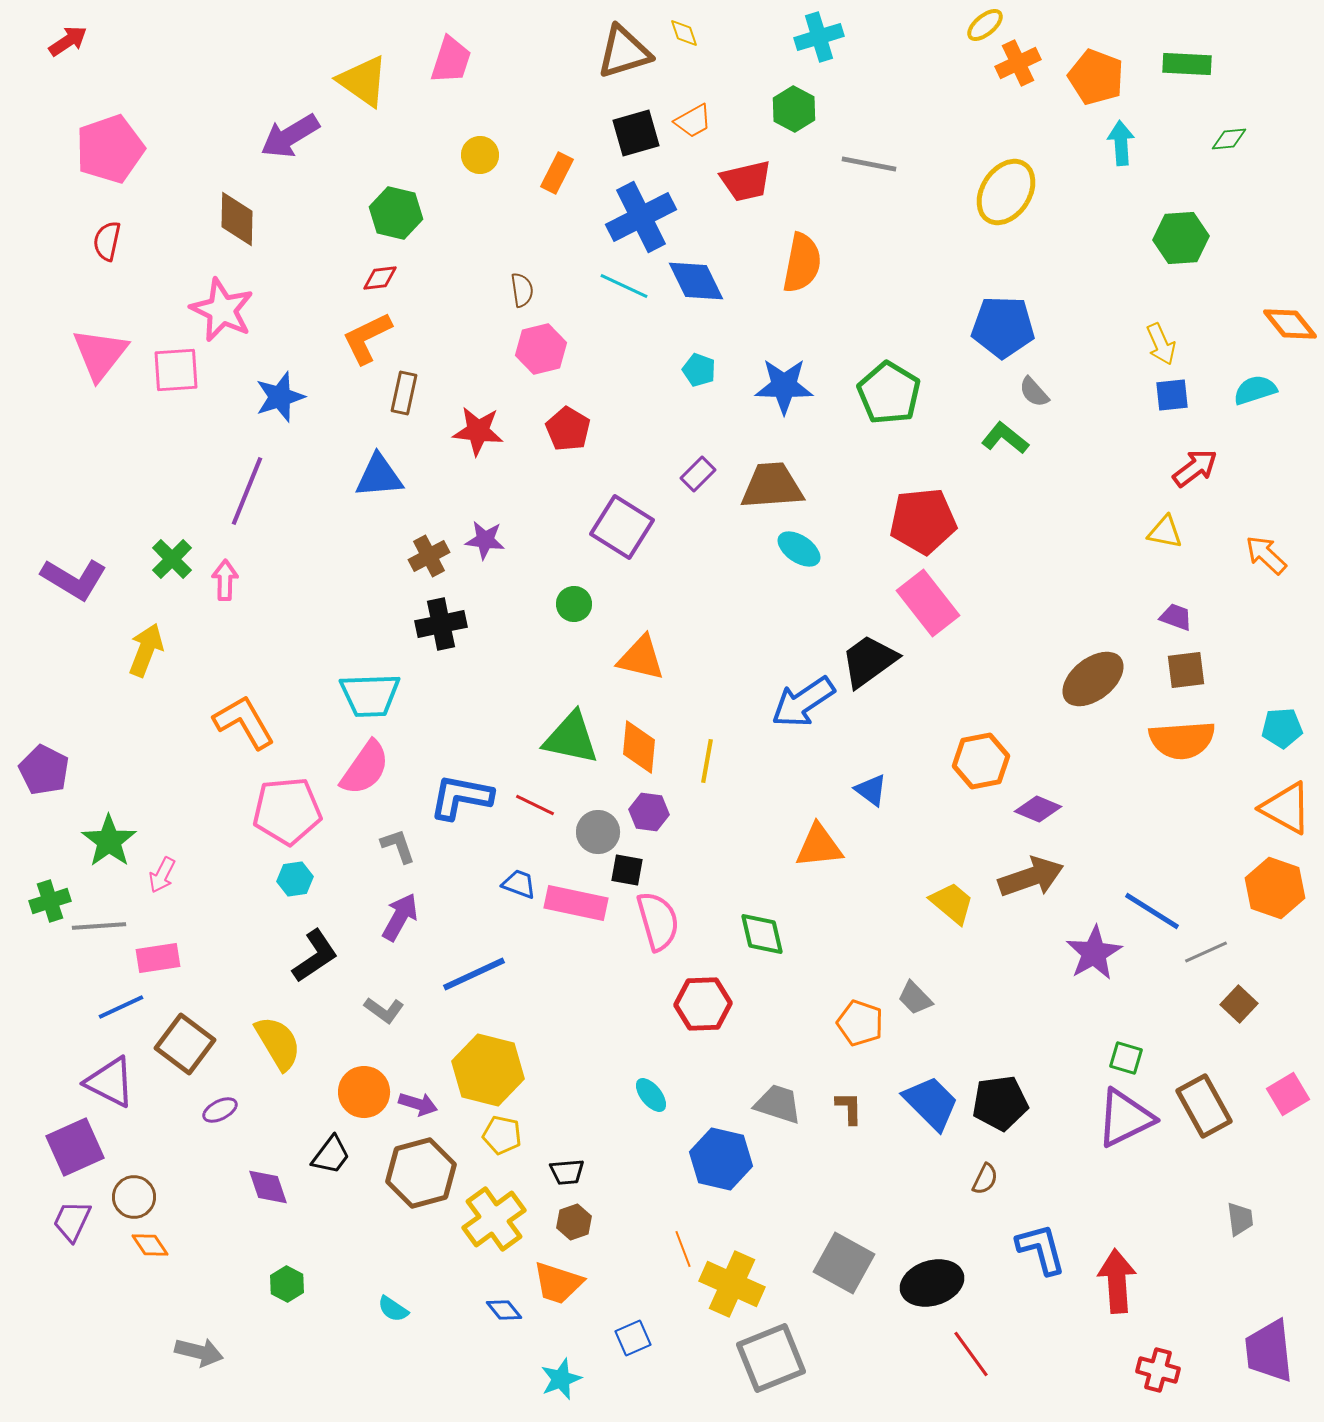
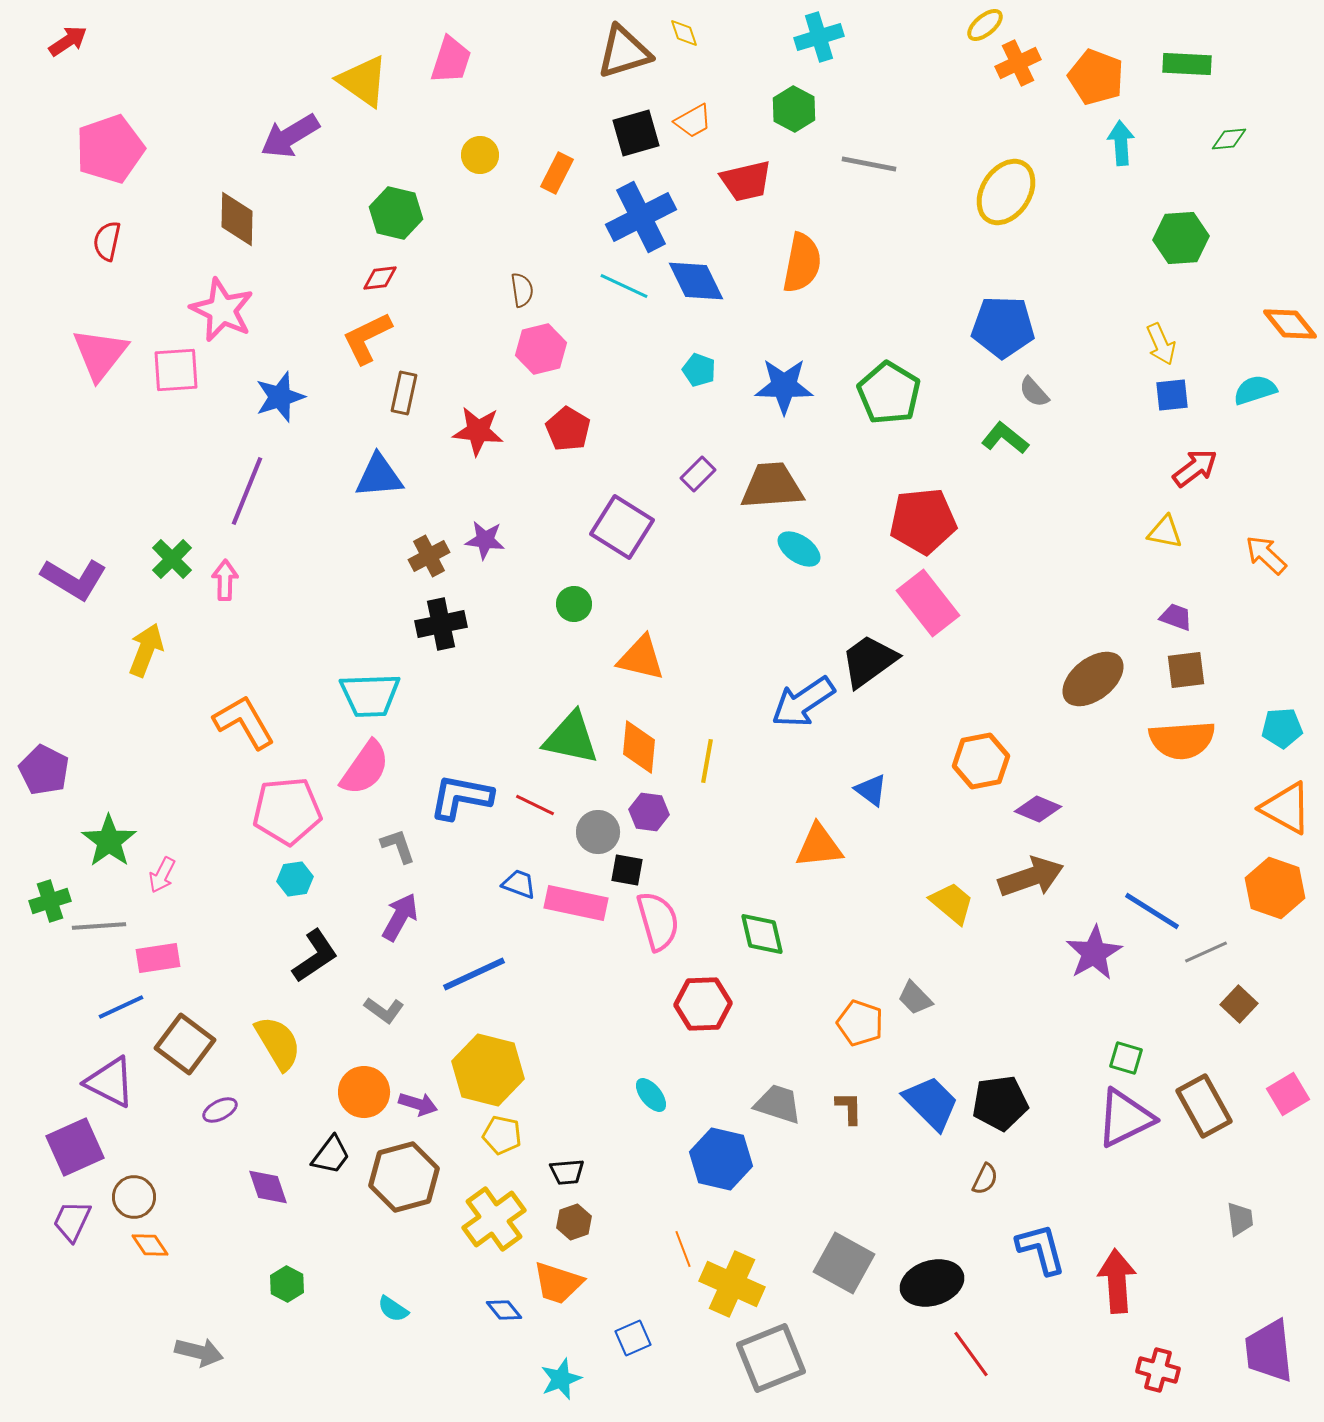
brown hexagon at (421, 1173): moved 17 px left, 4 px down
